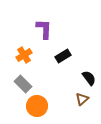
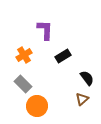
purple L-shape: moved 1 px right, 1 px down
black semicircle: moved 2 px left
